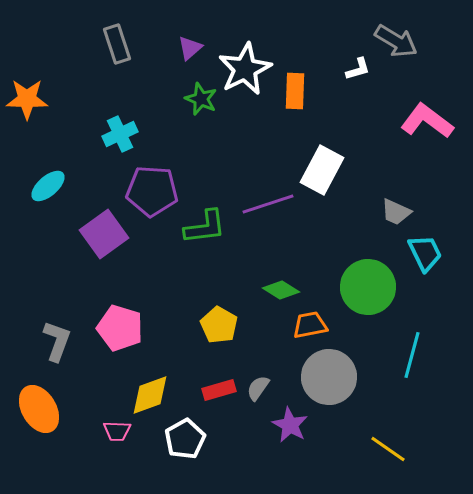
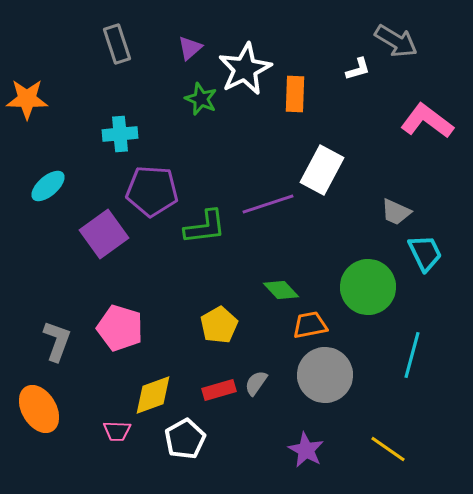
orange rectangle: moved 3 px down
cyan cross: rotated 20 degrees clockwise
green diamond: rotated 15 degrees clockwise
yellow pentagon: rotated 12 degrees clockwise
gray circle: moved 4 px left, 2 px up
gray semicircle: moved 2 px left, 5 px up
yellow diamond: moved 3 px right
purple star: moved 16 px right, 25 px down
